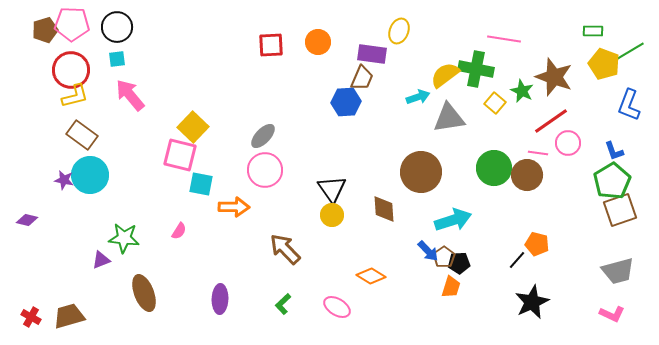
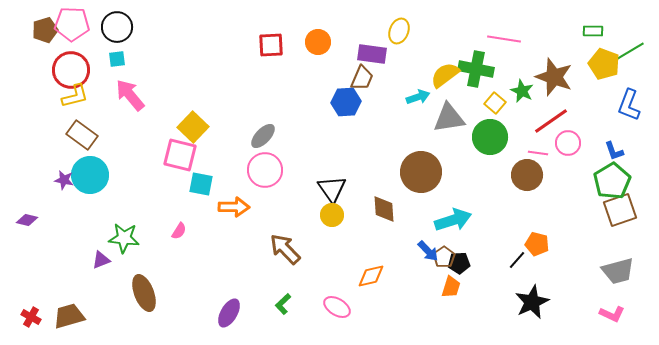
green circle at (494, 168): moved 4 px left, 31 px up
orange diamond at (371, 276): rotated 44 degrees counterclockwise
purple ellipse at (220, 299): moved 9 px right, 14 px down; rotated 28 degrees clockwise
